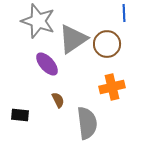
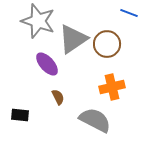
blue line: moved 5 px right; rotated 66 degrees counterclockwise
brown semicircle: moved 3 px up
gray semicircle: moved 8 px right, 3 px up; rotated 56 degrees counterclockwise
